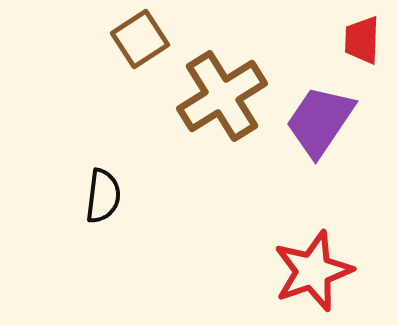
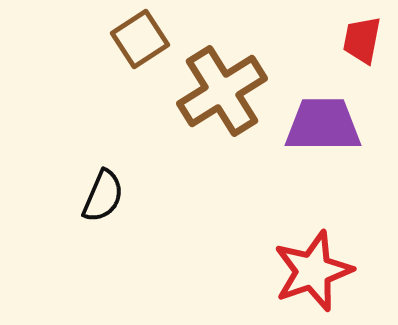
red trapezoid: rotated 9 degrees clockwise
brown cross: moved 5 px up
purple trapezoid: moved 3 px right, 4 px down; rotated 56 degrees clockwise
black semicircle: rotated 16 degrees clockwise
